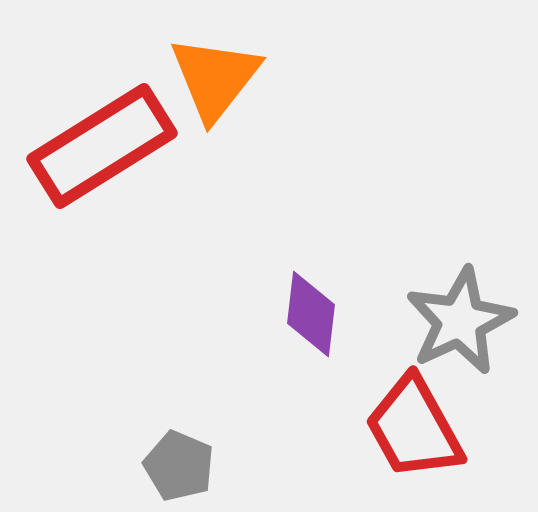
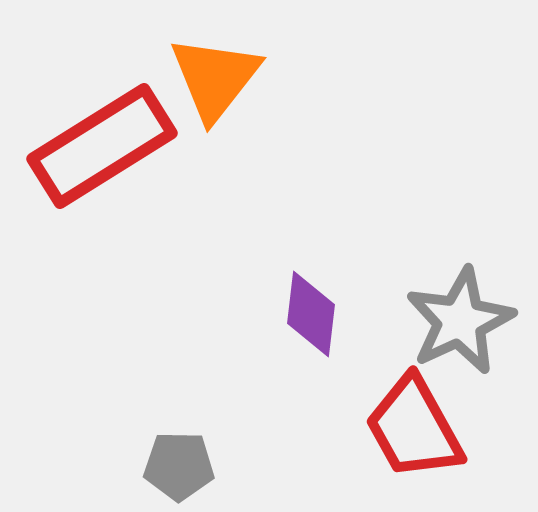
gray pentagon: rotated 22 degrees counterclockwise
